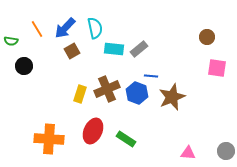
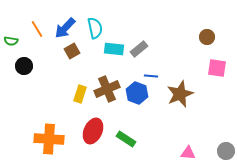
brown star: moved 8 px right, 3 px up
